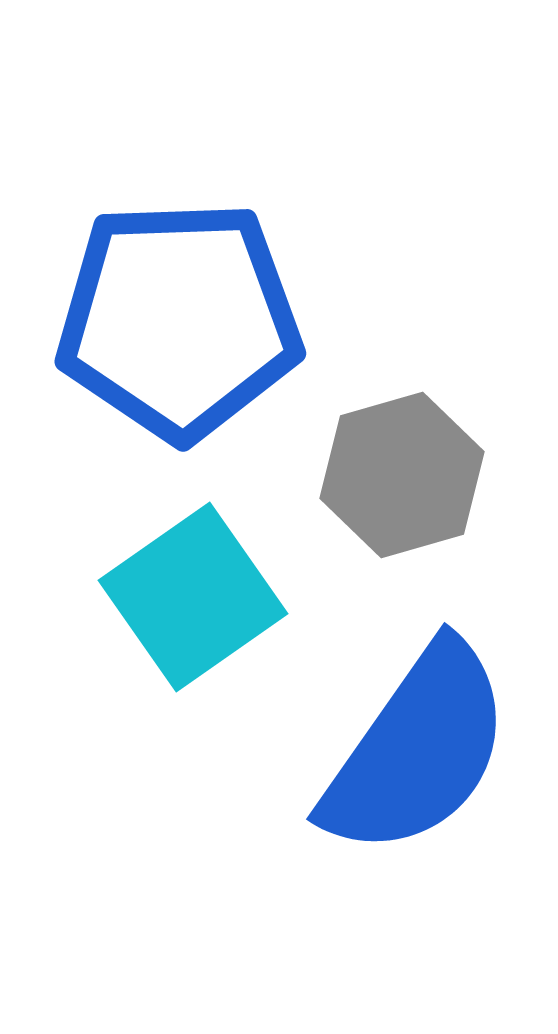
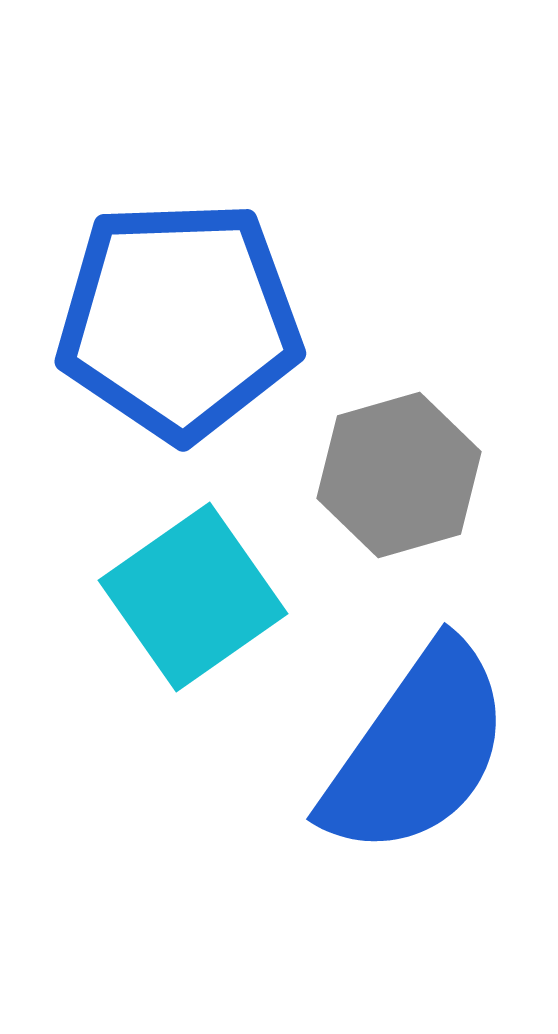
gray hexagon: moved 3 px left
